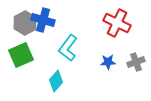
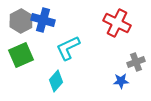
gray hexagon: moved 4 px left, 2 px up
cyan L-shape: rotated 28 degrees clockwise
blue star: moved 13 px right, 19 px down
